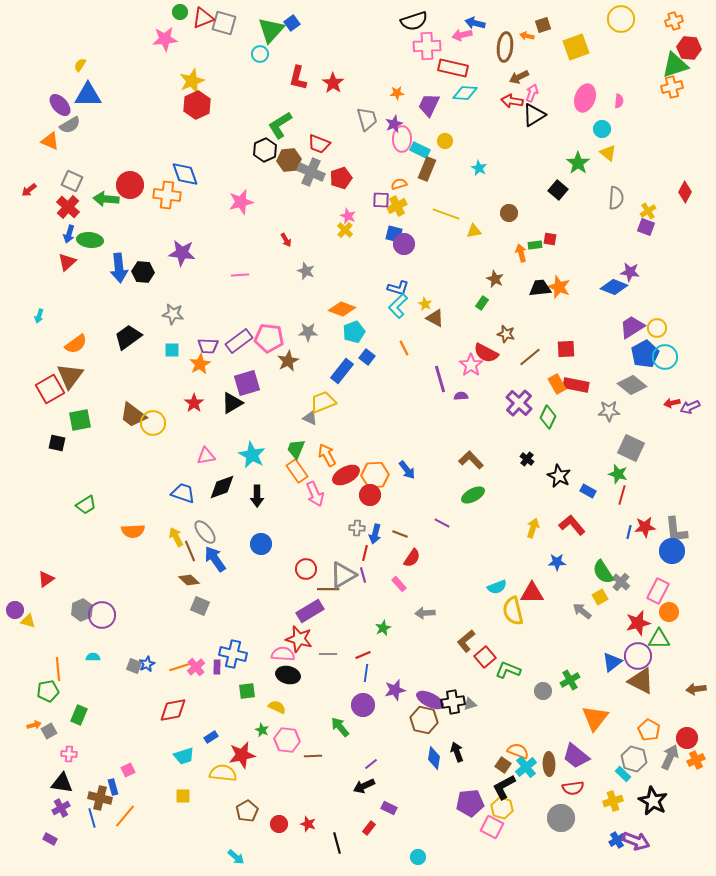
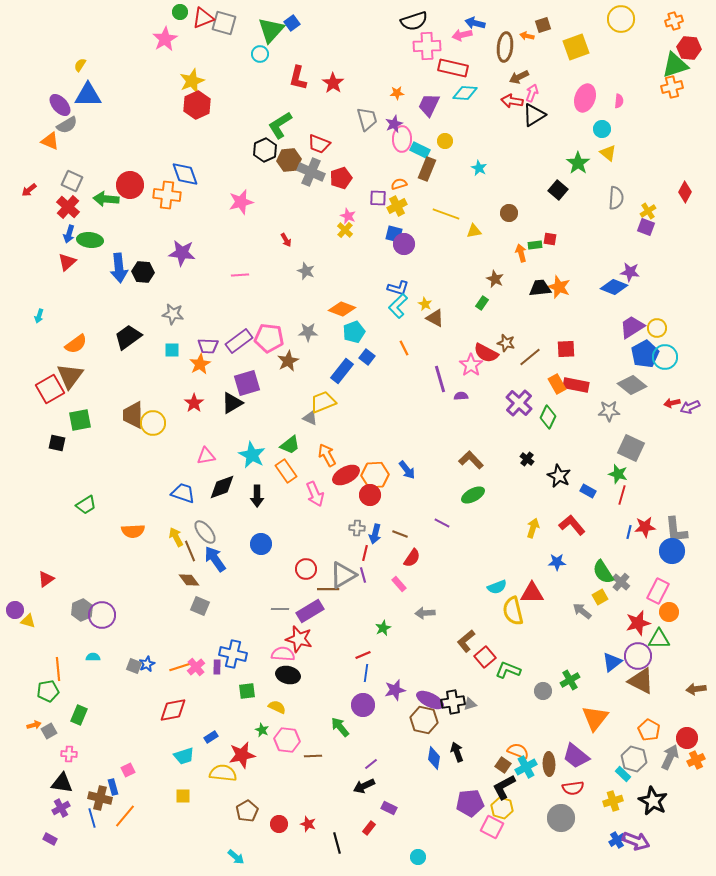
pink star at (165, 39): rotated 25 degrees counterclockwise
gray semicircle at (70, 125): moved 3 px left
purple square at (381, 200): moved 3 px left, 2 px up
brown star at (506, 334): moved 9 px down
brown trapezoid at (133, 415): rotated 52 degrees clockwise
green trapezoid at (296, 449): moved 6 px left, 4 px up; rotated 150 degrees counterclockwise
orange rectangle at (297, 471): moved 11 px left
brown diamond at (189, 580): rotated 10 degrees clockwise
gray line at (328, 654): moved 48 px left, 45 px up
cyan cross at (526, 767): rotated 10 degrees clockwise
